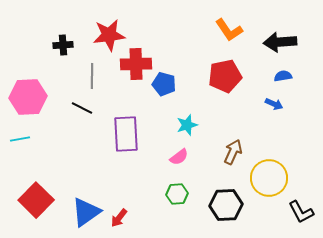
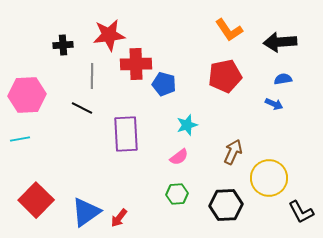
blue semicircle: moved 3 px down
pink hexagon: moved 1 px left, 2 px up
